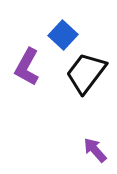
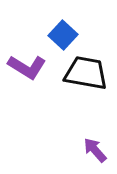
purple L-shape: rotated 87 degrees counterclockwise
black trapezoid: rotated 63 degrees clockwise
